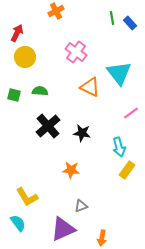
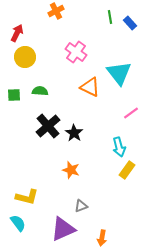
green line: moved 2 px left, 1 px up
green square: rotated 16 degrees counterclockwise
black star: moved 8 px left; rotated 24 degrees clockwise
orange star: rotated 12 degrees clockwise
yellow L-shape: rotated 45 degrees counterclockwise
